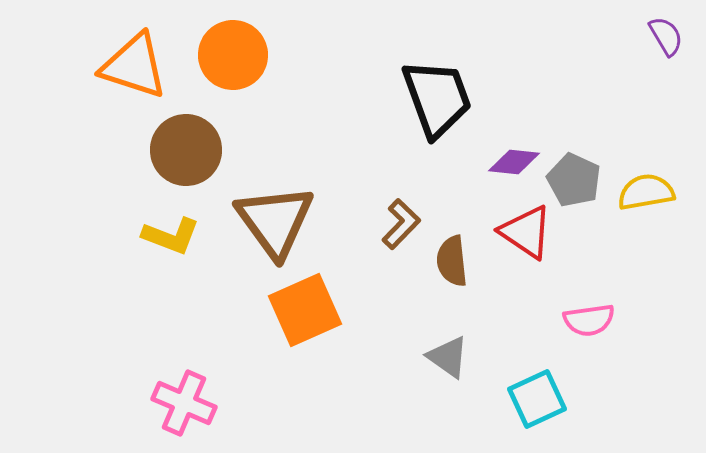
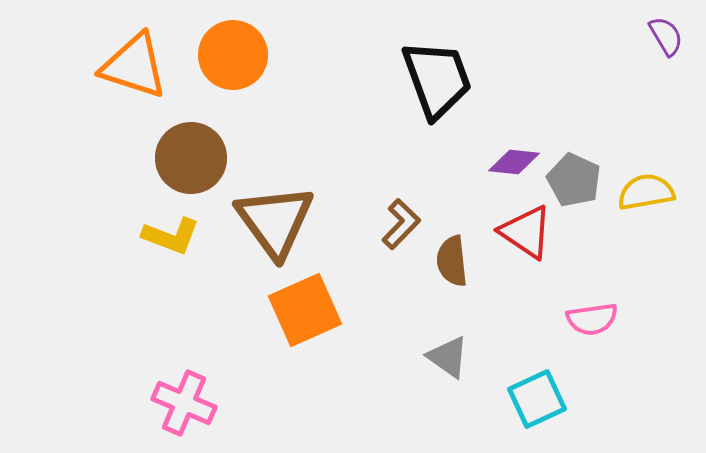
black trapezoid: moved 19 px up
brown circle: moved 5 px right, 8 px down
pink semicircle: moved 3 px right, 1 px up
